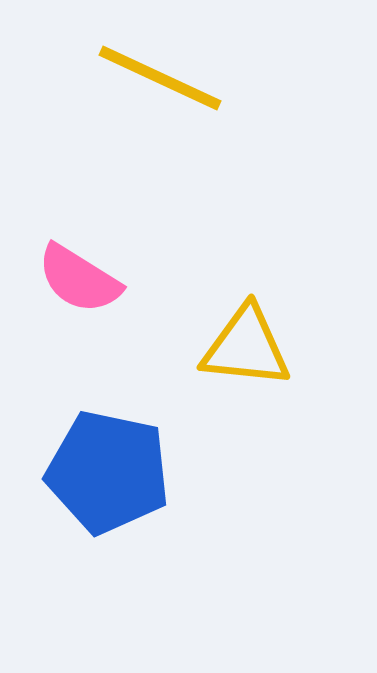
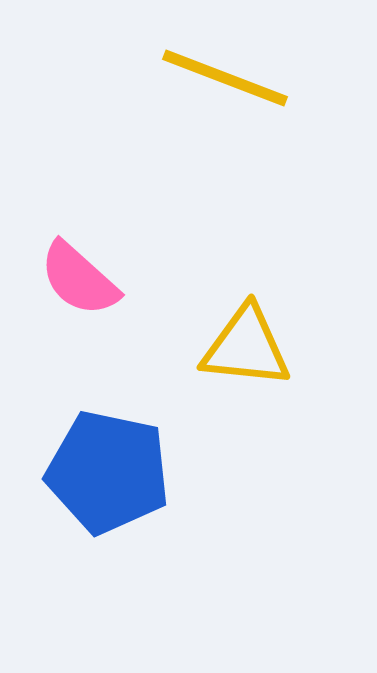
yellow line: moved 65 px right; rotated 4 degrees counterclockwise
pink semicircle: rotated 10 degrees clockwise
